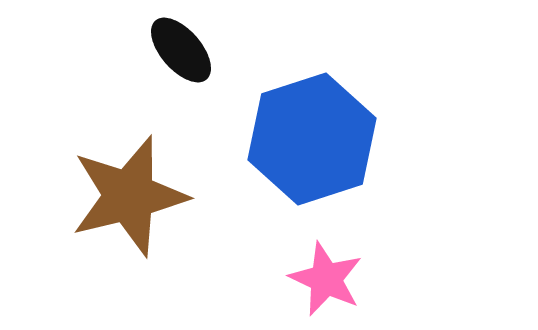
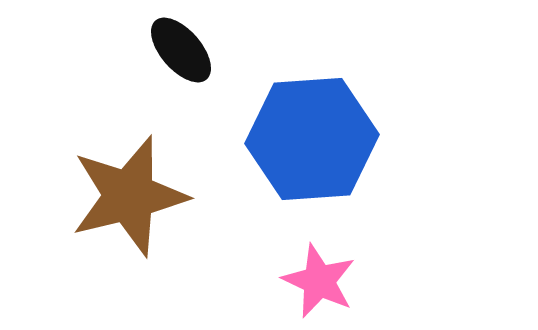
blue hexagon: rotated 14 degrees clockwise
pink star: moved 7 px left, 2 px down
